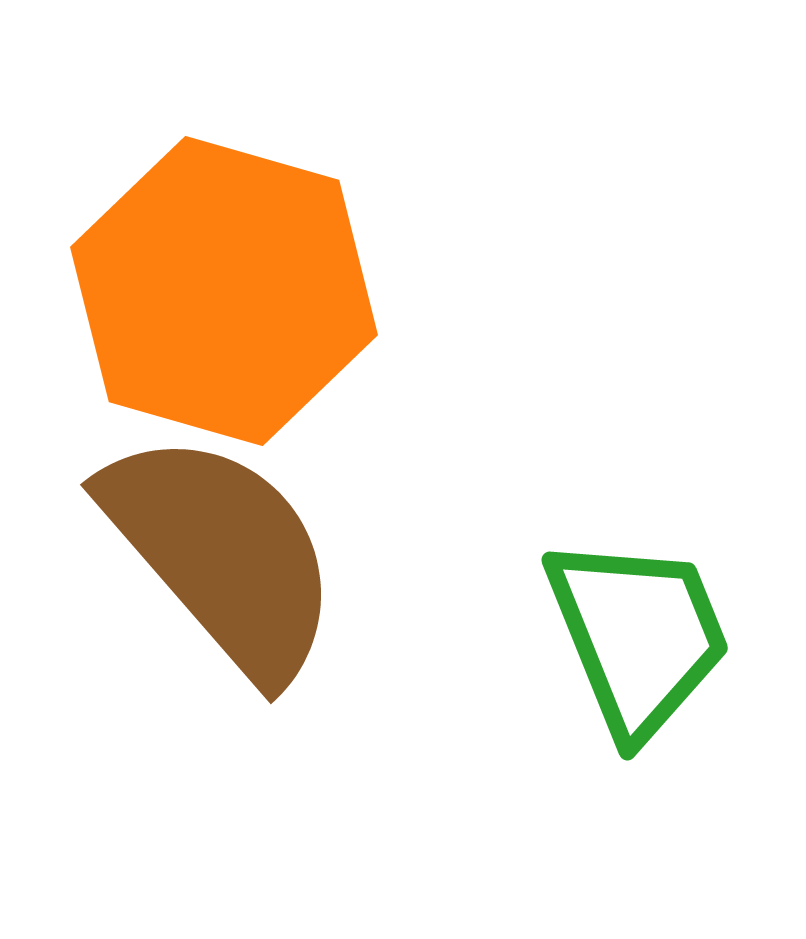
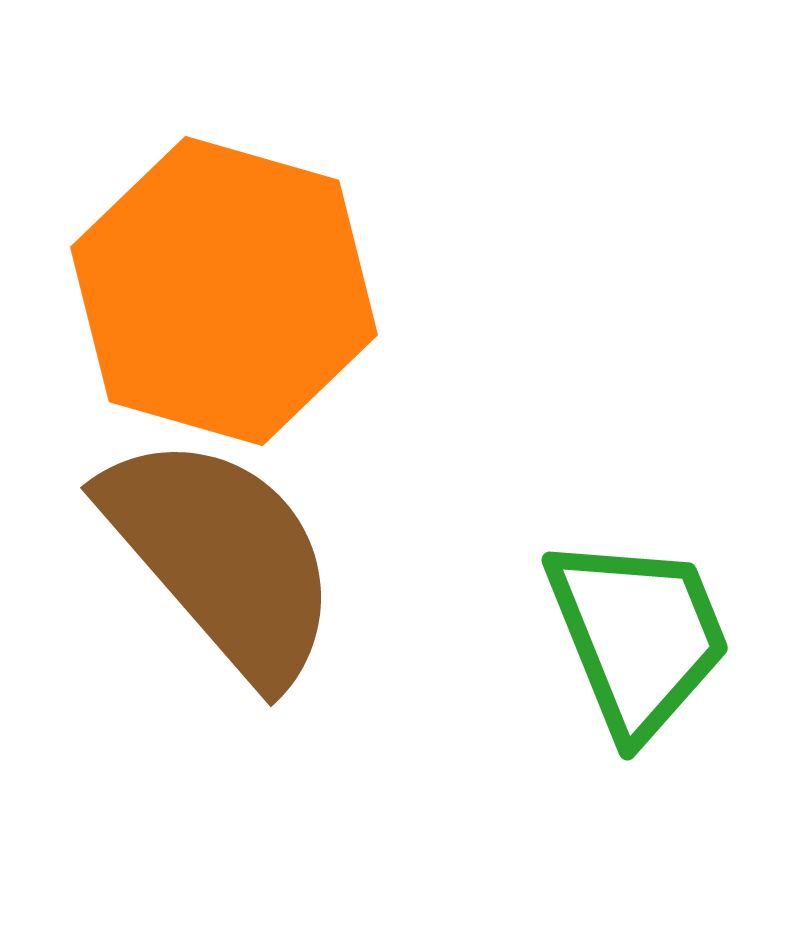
brown semicircle: moved 3 px down
